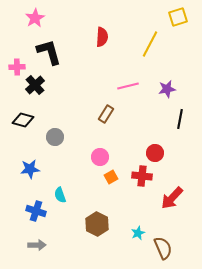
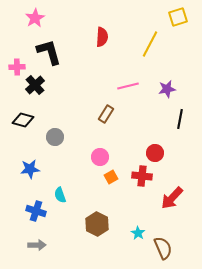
cyan star: rotated 16 degrees counterclockwise
